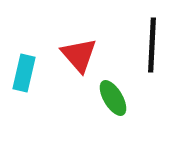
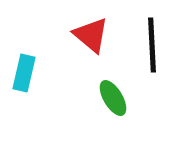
black line: rotated 6 degrees counterclockwise
red triangle: moved 12 px right, 20 px up; rotated 9 degrees counterclockwise
